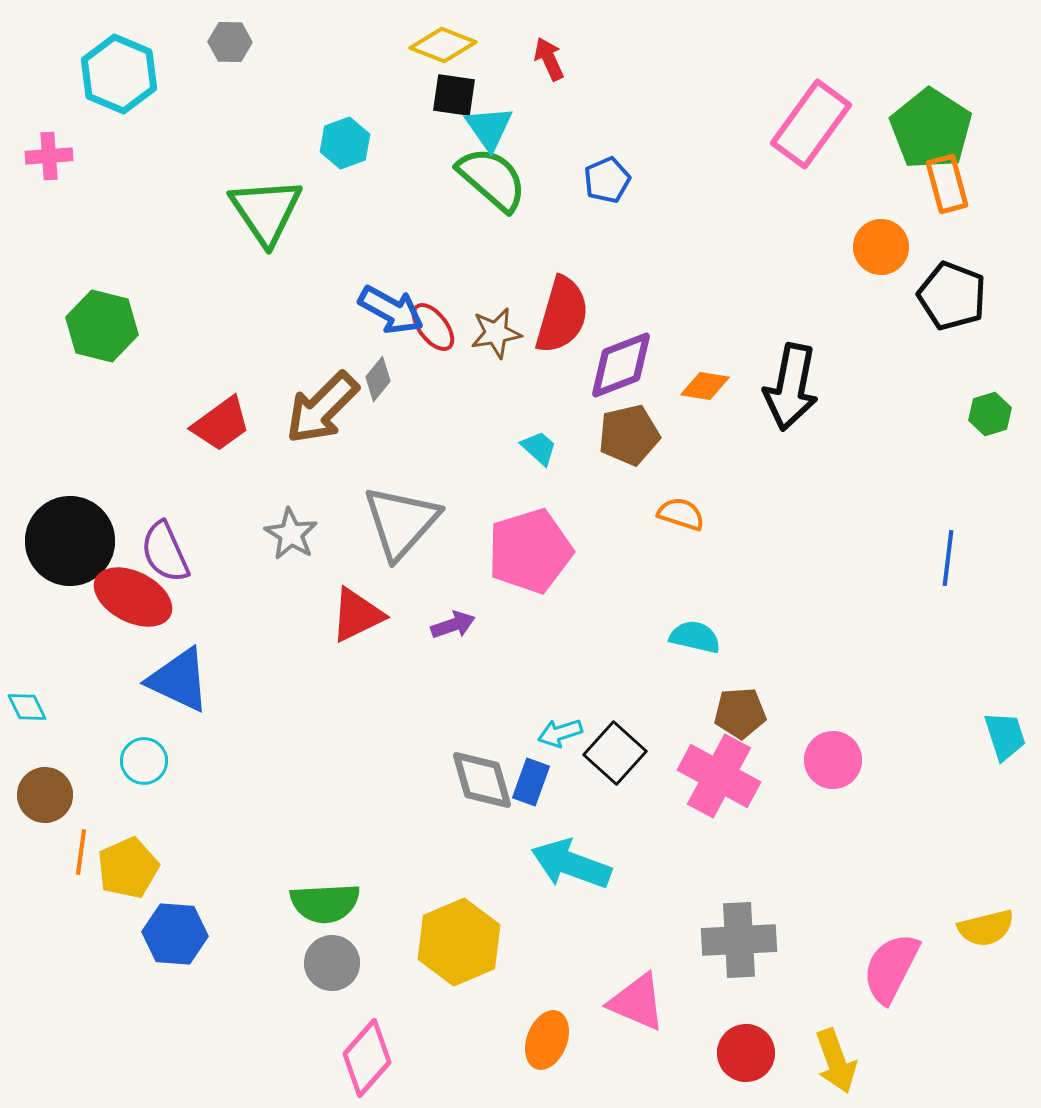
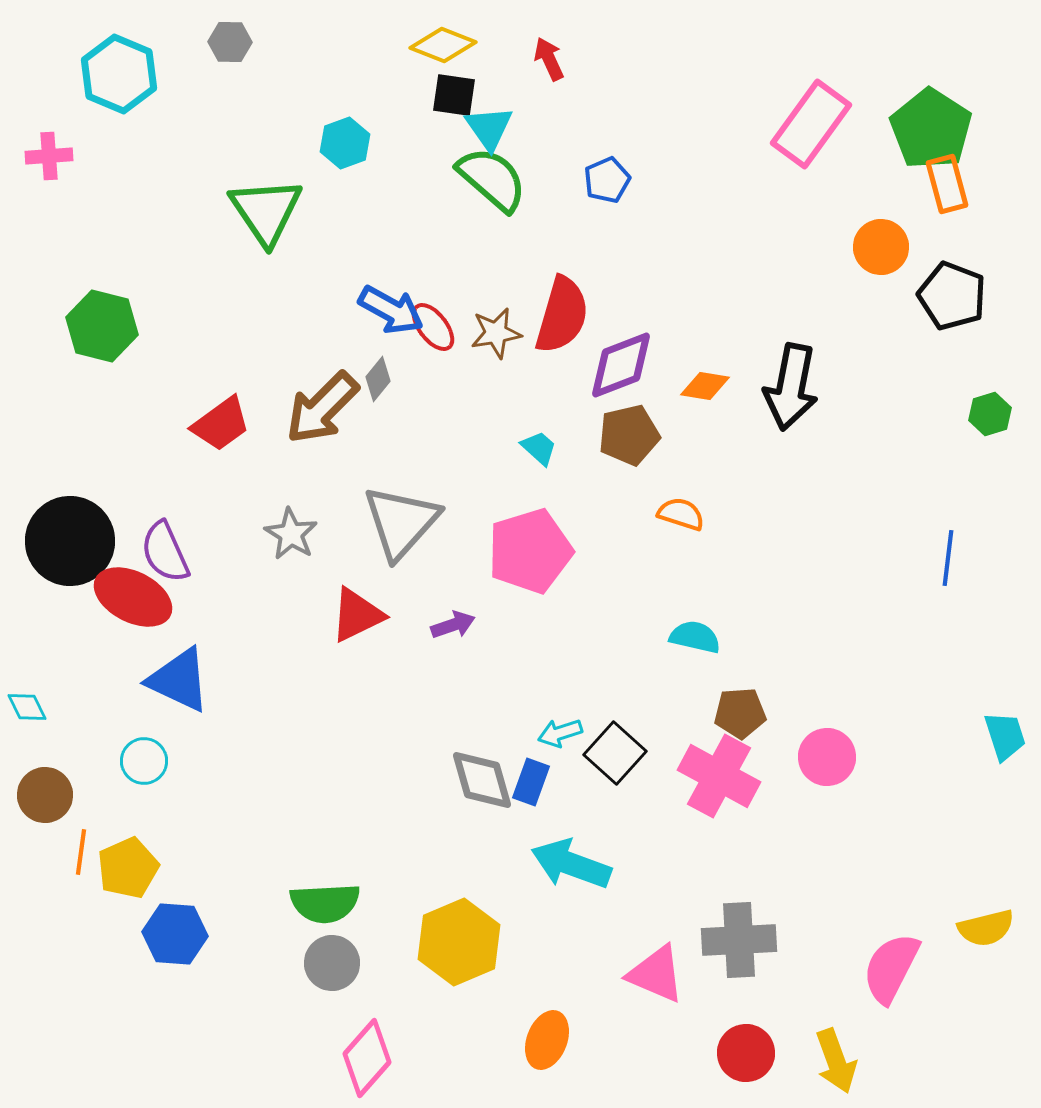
pink circle at (833, 760): moved 6 px left, 3 px up
pink triangle at (637, 1002): moved 19 px right, 28 px up
